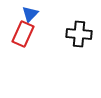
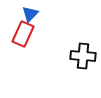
black cross: moved 4 px right, 22 px down
